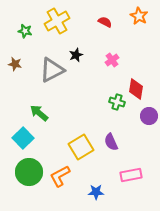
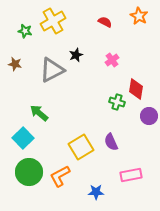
yellow cross: moved 4 px left
